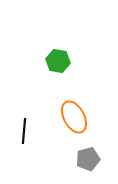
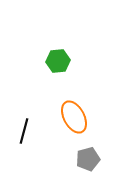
green hexagon: rotated 15 degrees counterclockwise
black line: rotated 10 degrees clockwise
